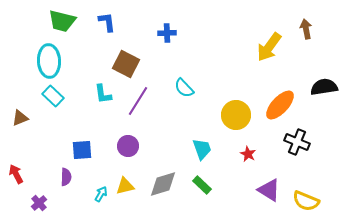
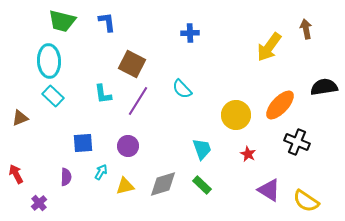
blue cross: moved 23 px right
brown square: moved 6 px right
cyan semicircle: moved 2 px left, 1 px down
blue square: moved 1 px right, 7 px up
cyan arrow: moved 22 px up
yellow semicircle: rotated 12 degrees clockwise
